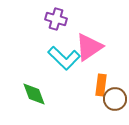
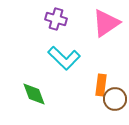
pink triangle: moved 17 px right, 24 px up
